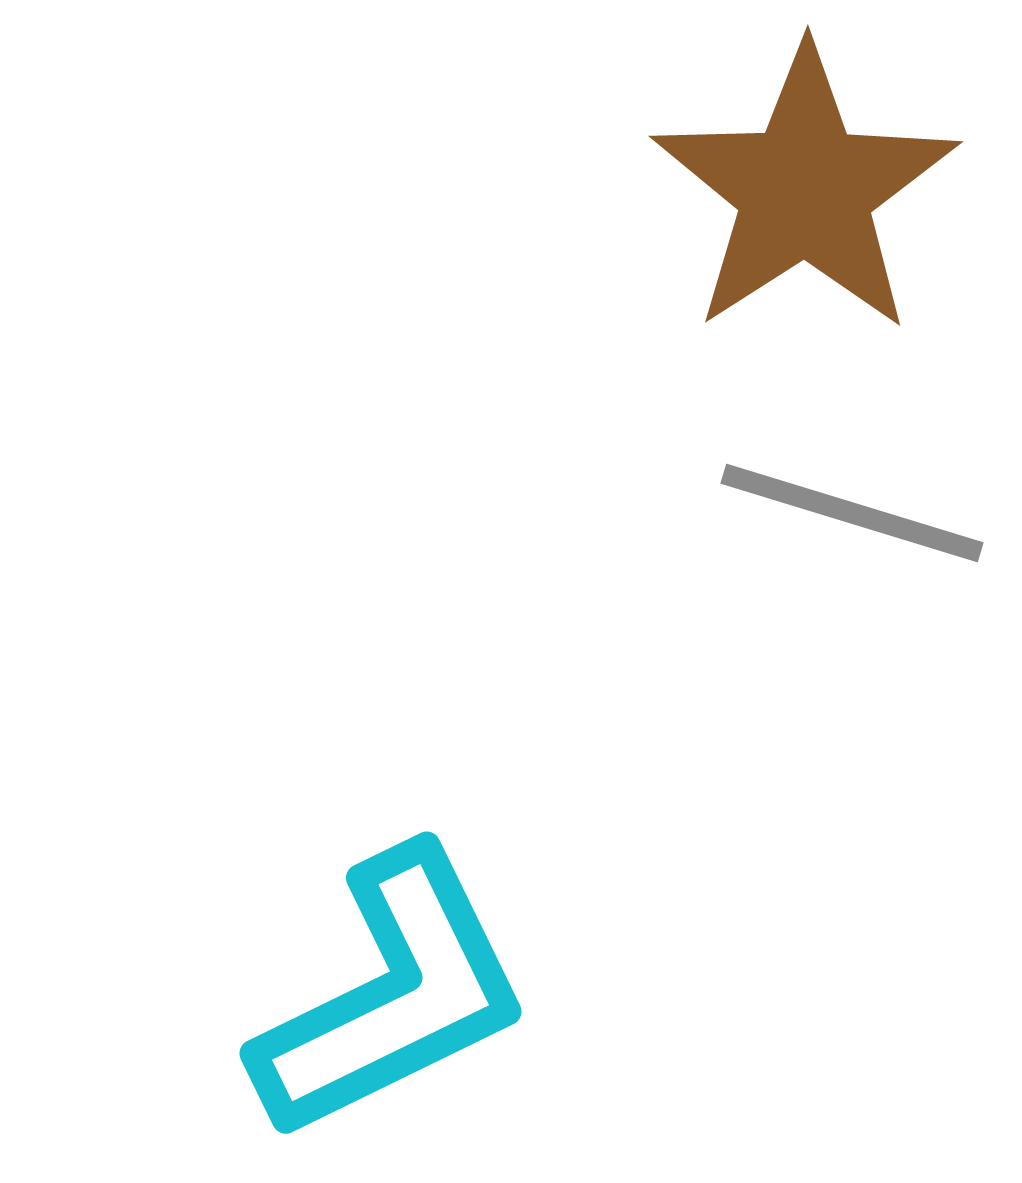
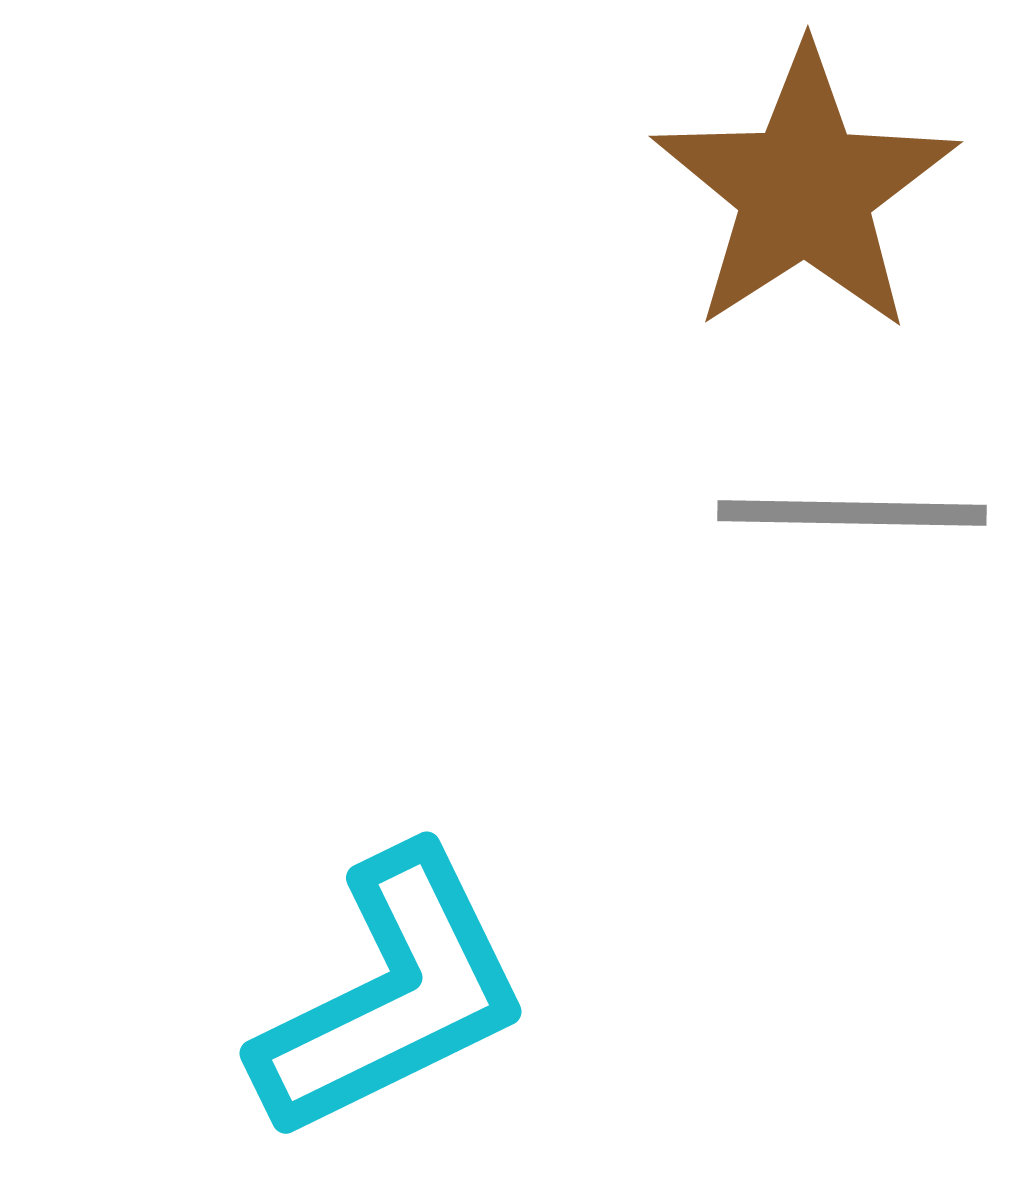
gray line: rotated 16 degrees counterclockwise
